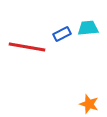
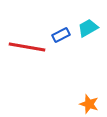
cyan trapezoid: rotated 25 degrees counterclockwise
blue rectangle: moved 1 px left, 1 px down
